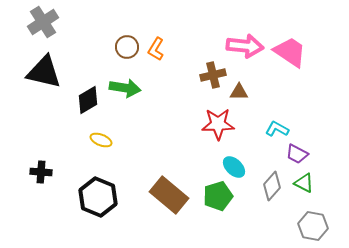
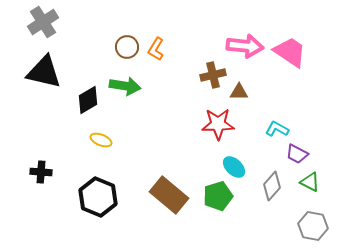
green arrow: moved 2 px up
green triangle: moved 6 px right, 1 px up
